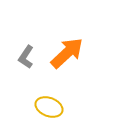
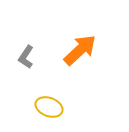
orange arrow: moved 13 px right, 3 px up
